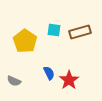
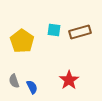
yellow pentagon: moved 3 px left
blue semicircle: moved 17 px left, 14 px down
gray semicircle: rotated 48 degrees clockwise
